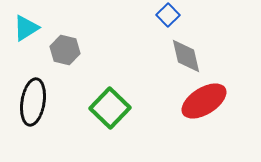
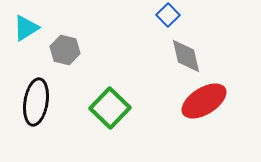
black ellipse: moved 3 px right
